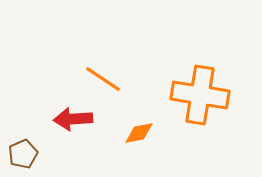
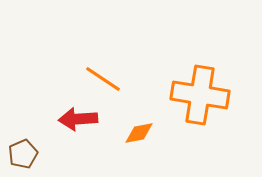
red arrow: moved 5 px right
